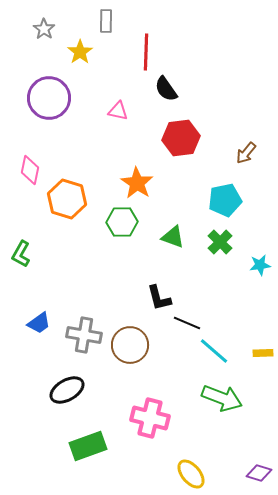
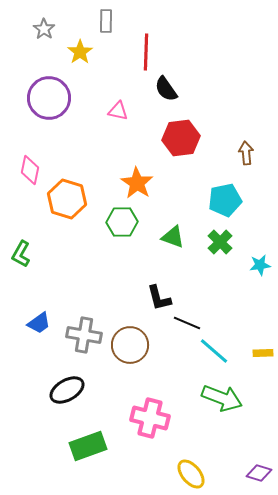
brown arrow: rotated 135 degrees clockwise
